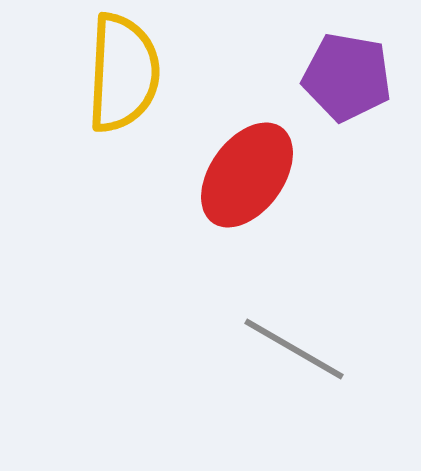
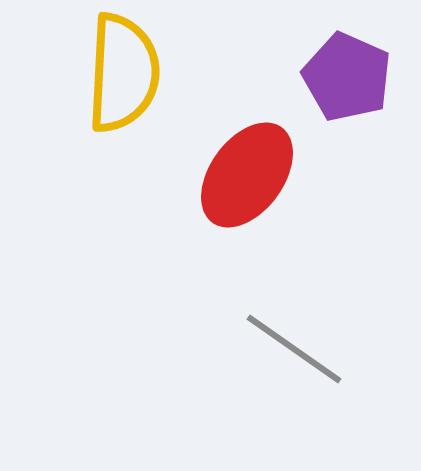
purple pentagon: rotated 14 degrees clockwise
gray line: rotated 5 degrees clockwise
